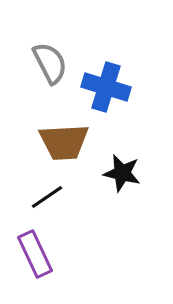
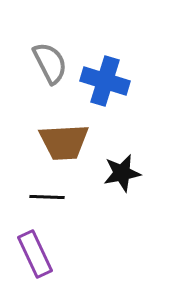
blue cross: moved 1 px left, 6 px up
black star: rotated 24 degrees counterclockwise
black line: rotated 36 degrees clockwise
